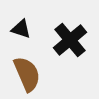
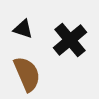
black triangle: moved 2 px right
